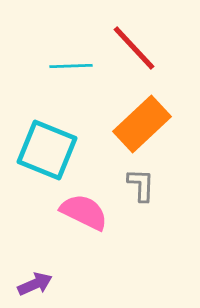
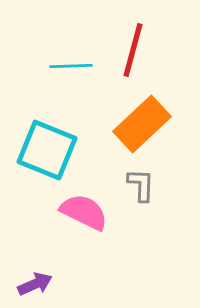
red line: moved 1 px left, 2 px down; rotated 58 degrees clockwise
